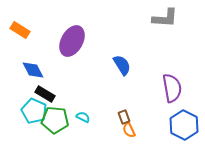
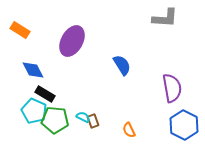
brown rectangle: moved 31 px left, 4 px down
